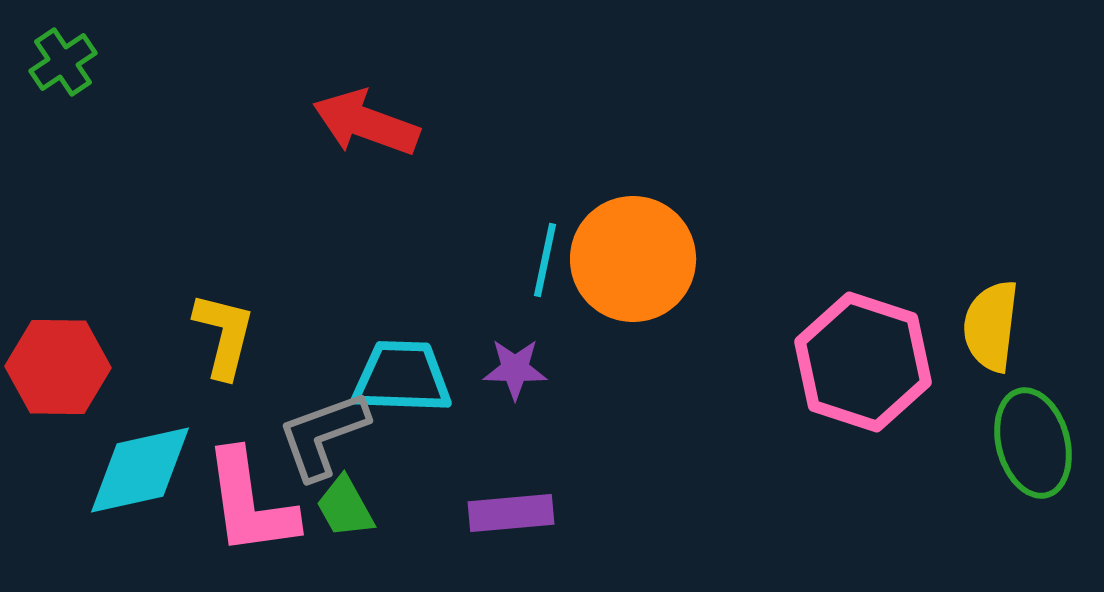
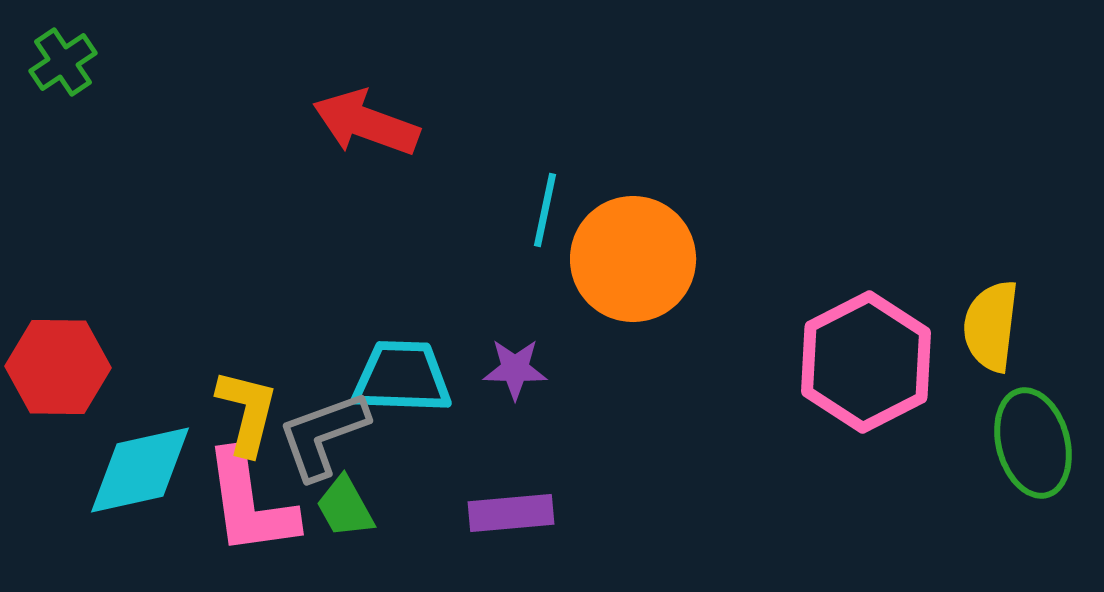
cyan line: moved 50 px up
yellow L-shape: moved 23 px right, 77 px down
pink hexagon: moved 3 px right; rotated 15 degrees clockwise
